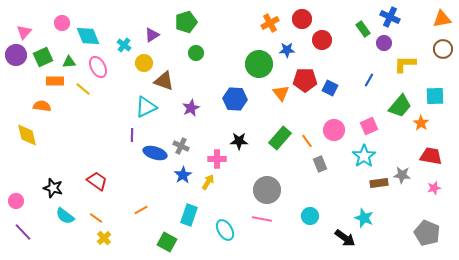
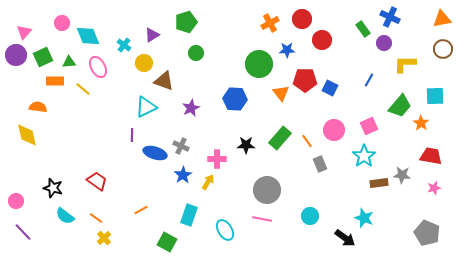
orange semicircle at (42, 106): moved 4 px left, 1 px down
black star at (239, 141): moved 7 px right, 4 px down
